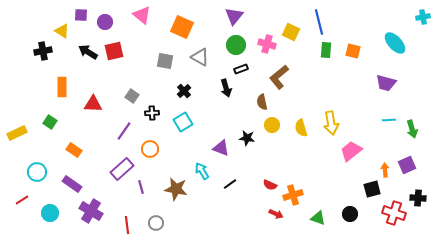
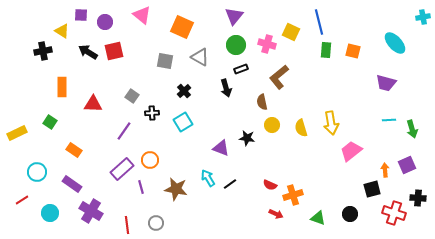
orange circle at (150, 149): moved 11 px down
cyan arrow at (202, 171): moved 6 px right, 7 px down
